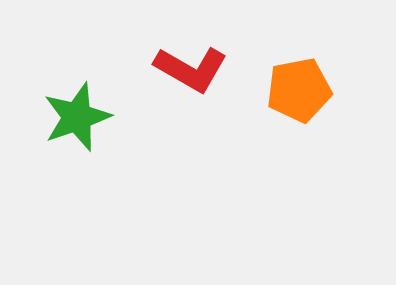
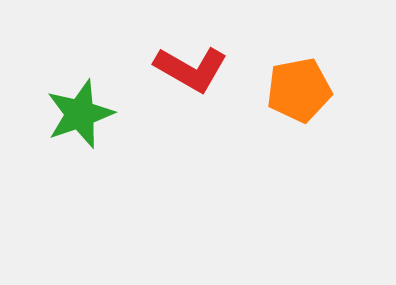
green star: moved 3 px right, 3 px up
